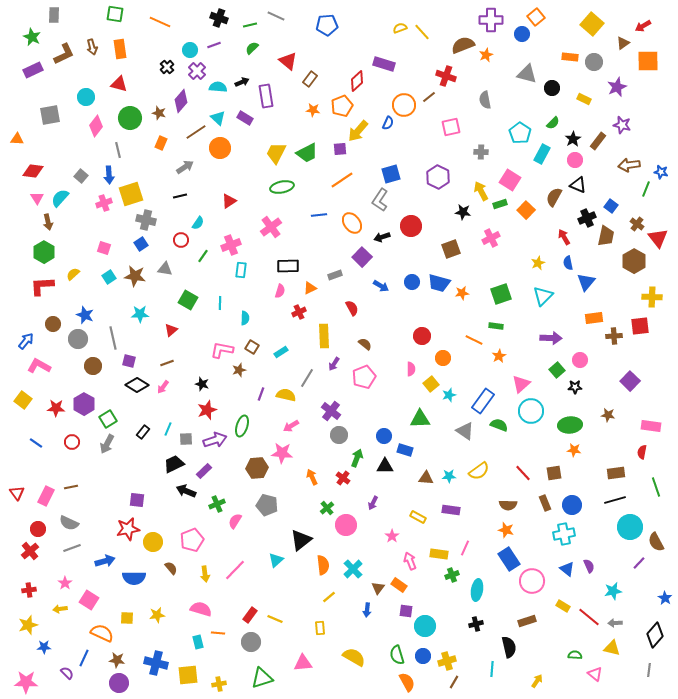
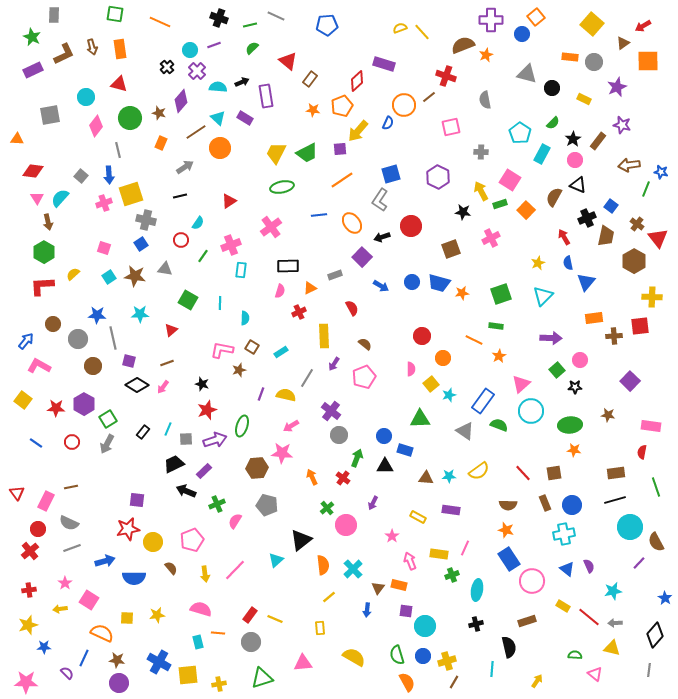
blue star at (85, 315): moved 12 px right; rotated 18 degrees counterclockwise
pink rectangle at (46, 496): moved 5 px down
orange rectangle at (399, 585): rotated 21 degrees counterclockwise
blue cross at (156, 663): moved 3 px right, 1 px up; rotated 15 degrees clockwise
